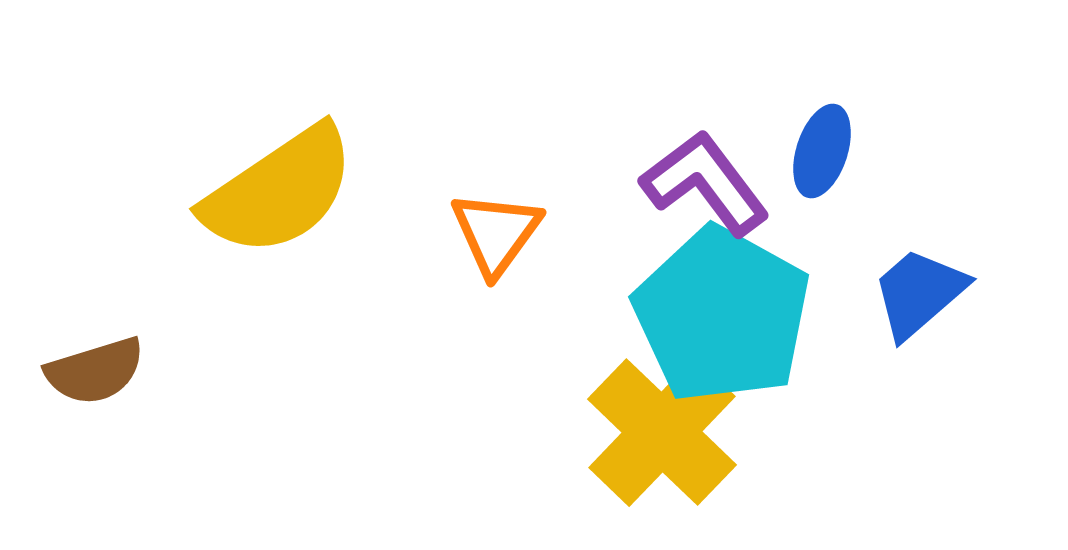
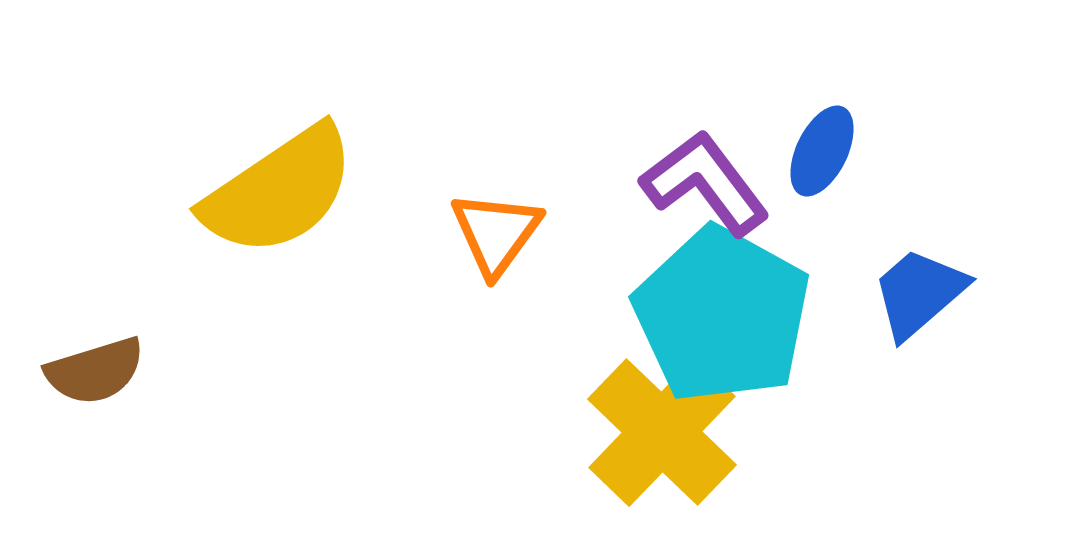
blue ellipse: rotated 8 degrees clockwise
